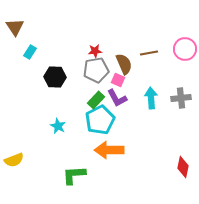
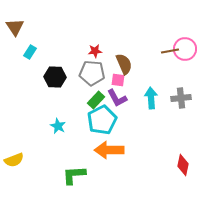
brown line: moved 21 px right, 2 px up
gray pentagon: moved 4 px left, 3 px down; rotated 15 degrees clockwise
pink square: rotated 16 degrees counterclockwise
cyan pentagon: moved 2 px right
red diamond: moved 2 px up
